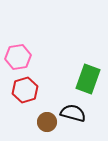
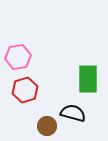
green rectangle: rotated 20 degrees counterclockwise
brown circle: moved 4 px down
